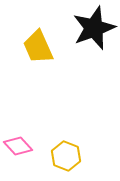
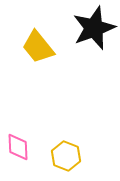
yellow trapezoid: rotated 15 degrees counterclockwise
pink diamond: moved 1 px down; rotated 40 degrees clockwise
